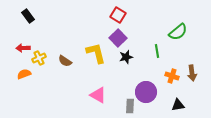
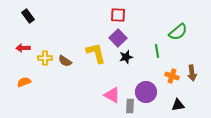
red square: rotated 28 degrees counterclockwise
yellow cross: moved 6 px right; rotated 24 degrees clockwise
orange semicircle: moved 8 px down
pink triangle: moved 14 px right
